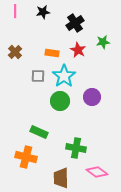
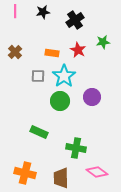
black cross: moved 3 px up
orange cross: moved 1 px left, 16 px down
